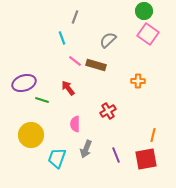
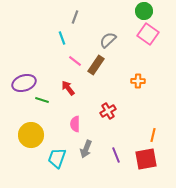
brown rectangle: rotated 72 degrees counterclockwise
